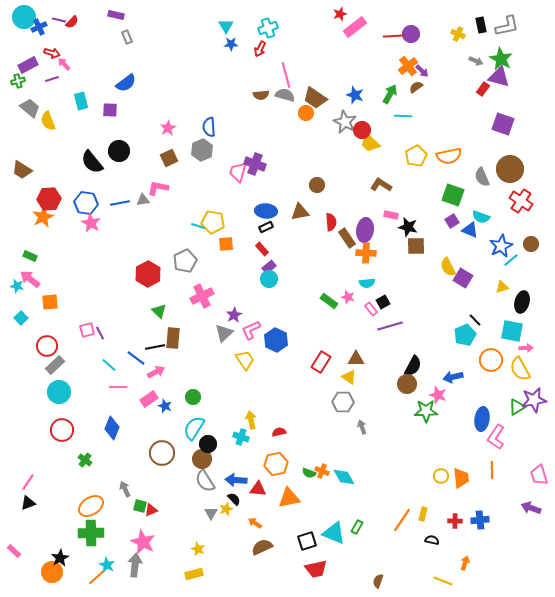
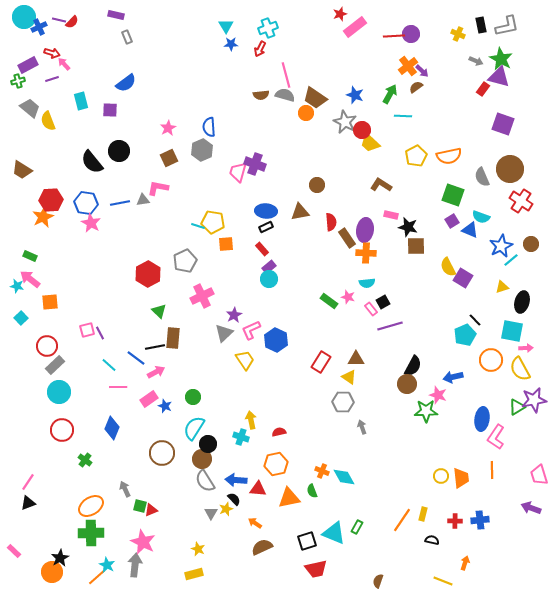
red hexagon at (49, 199): moved 2 px right, 1 px down
green semicircle at (309, 473): moved 3 px right, 18 px down; rotated 48 degrees clockwise
